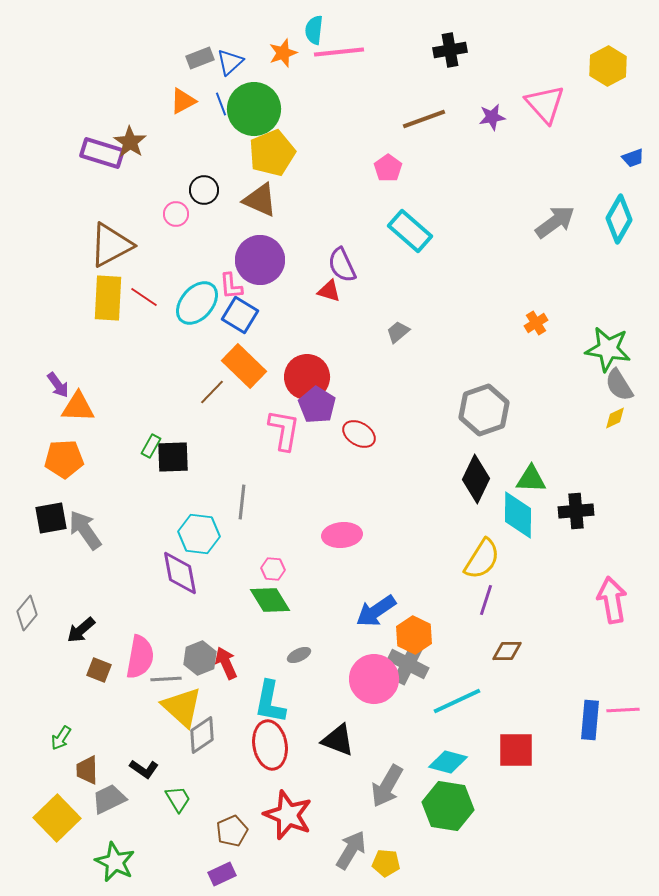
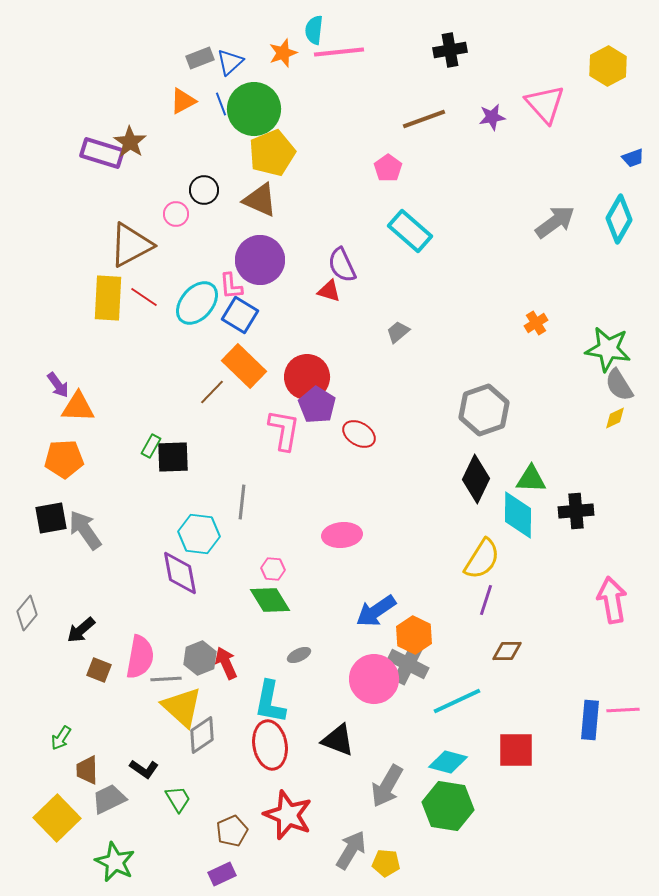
brown triangle at (111, 245): moved 20 px right
